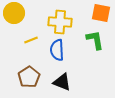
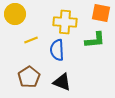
yellow circle: moved 1 px right, 1 px down
yellow cross: moved 5 px right
green L-shape: rotated 95 degrees clockwise
